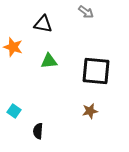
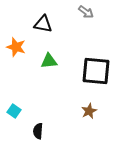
orange star: moved 3 px right
brown star: moved 1 px left; rotated 14 degrees counterclockwise
